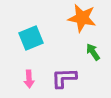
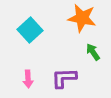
cyan square: moved 1 px left, 8 px up; rotated 20 degrees counterclockwise
pink arrow: moved 1 px left
